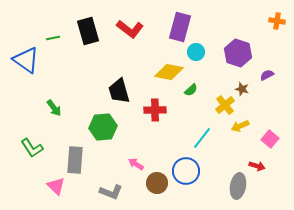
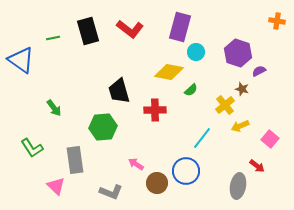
blue triangle: moved 5 px left
purple semicircle: moved 8 px left, 4 px up
gray rectangle: rotated 12 degrees counterclockwise
red arrow: rotated 21 degrees clockwise
